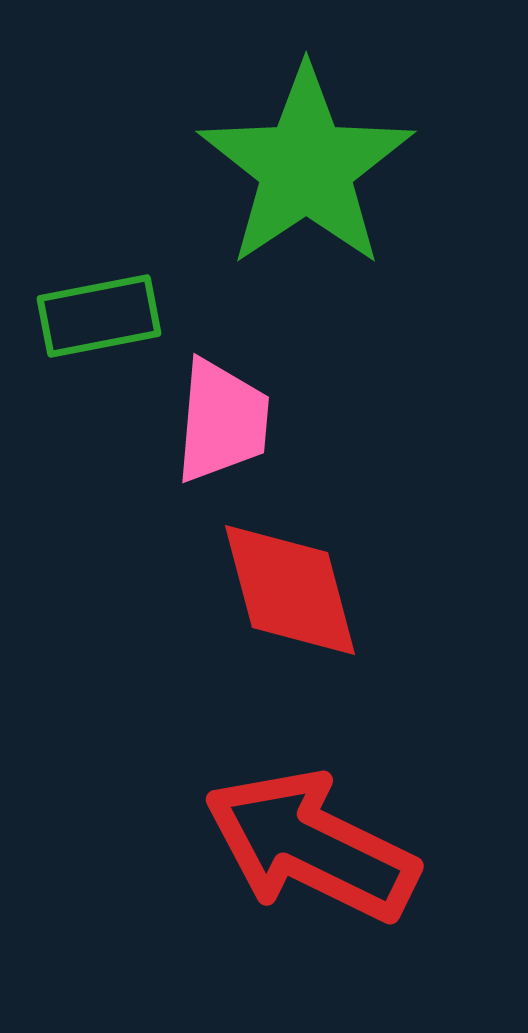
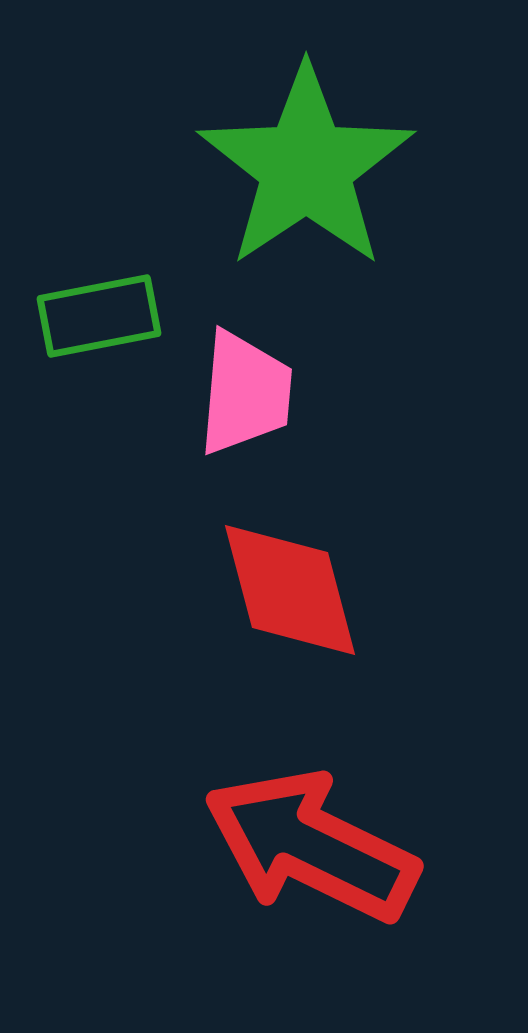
pink trapezoid: moved 23 px right, 28 px up
